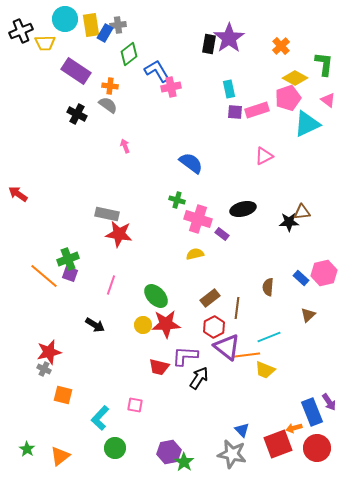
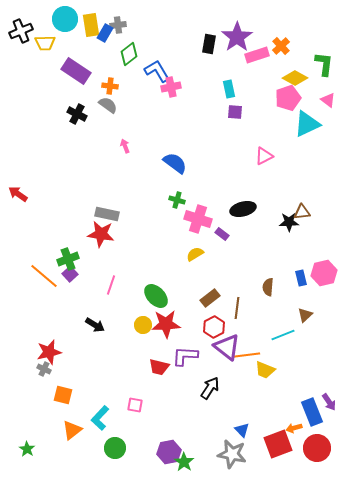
purple star at (229, 38): moved 8 px right, 1 px up
pink rectangle at (257, 110): moved 55 px up
blue semicircle at (191, 163): moved 16 px left
red star at (119, 234): moved 18 px left
yellow semicircle at (195, 254): rotated 18 degrees counterclockwise
purple square at (70, 274): rotated 28 degrees clockwise
blue rectangle at (301, 278): rotated 35 degrees clockwise
brown triangle at (308, 315): moved 3 px left
cyan line at (269, 337): moved 14 px right, 2 px up
black arrow at (199, 378): moved 11 px right, 10 px down
orange triangle at (60, 456): moved 12 px right, 26 px up
